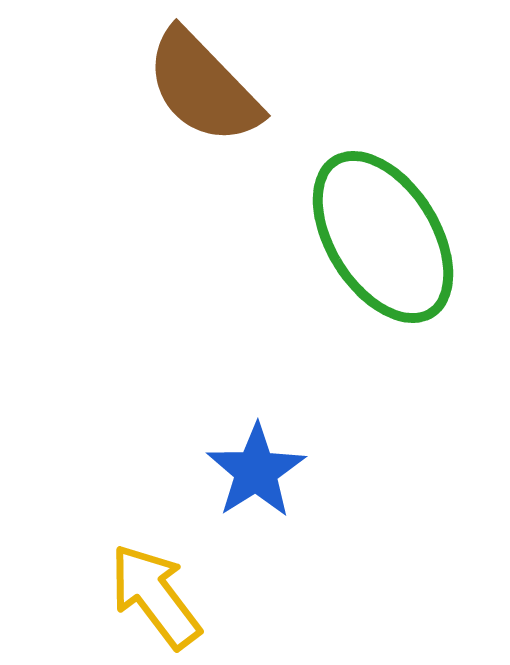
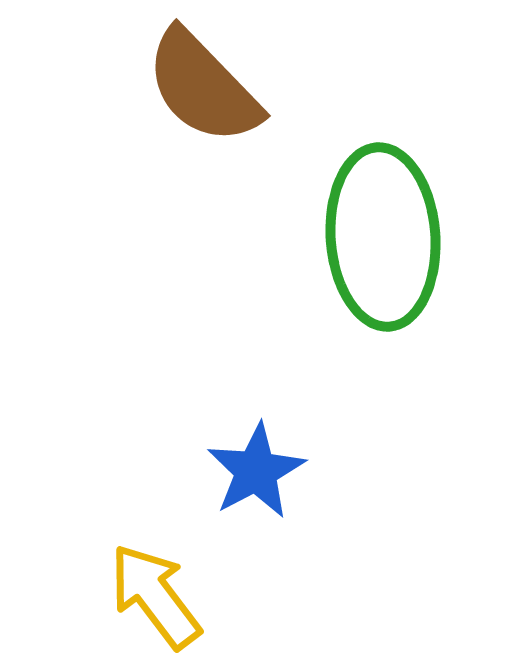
green ellipse: rotated 28 degrees clockwise
blue star: rotated 4 degrees clockwise
